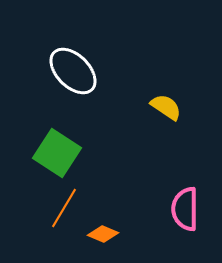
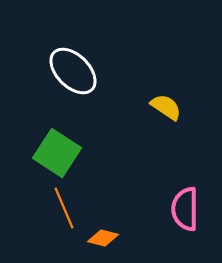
orange line: rotated 54 degrees counterclockwise
orange diamond: moved 4 px down; rotated 8 degrees counterclockwise
